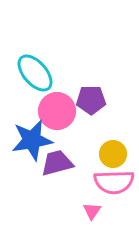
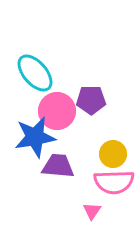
blue star: moved 3 px right, 3 px up
purple trapezoid: moved 1 px right, 3 px down; rotated 20 degrees clockwise
